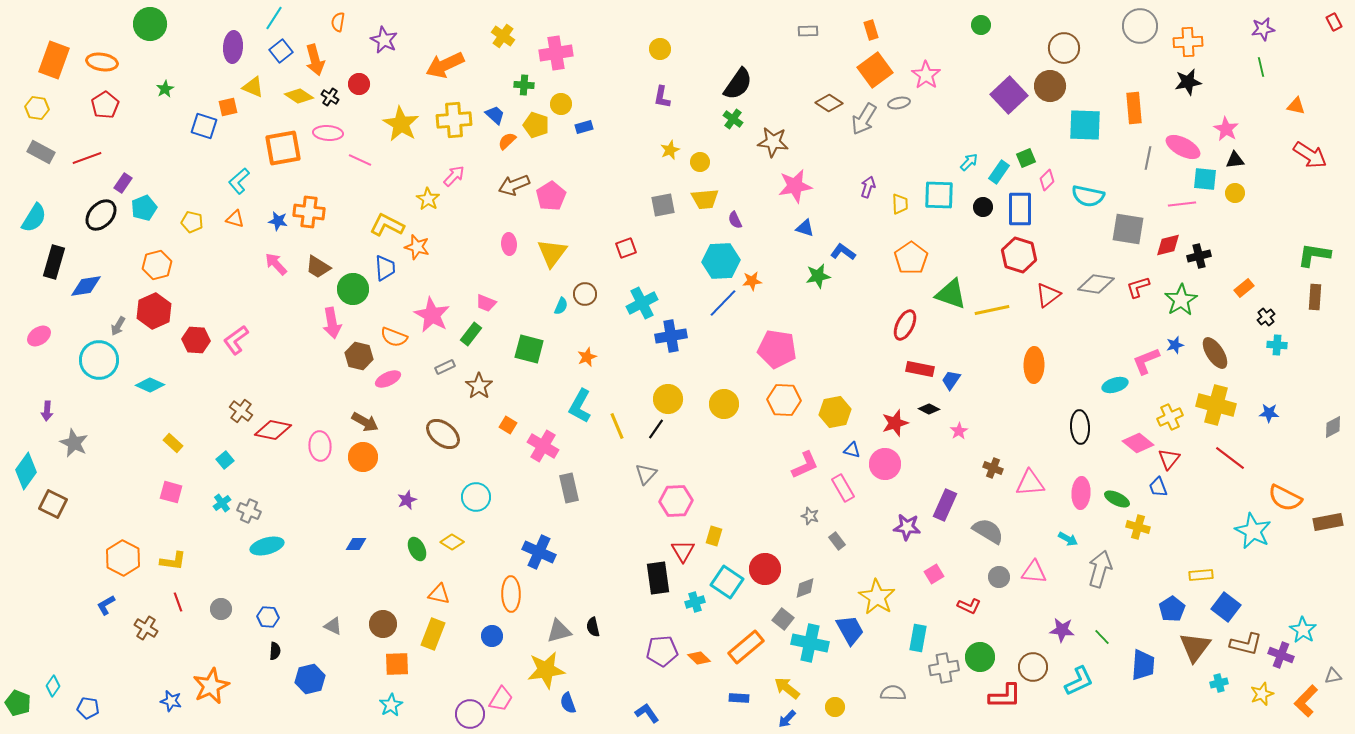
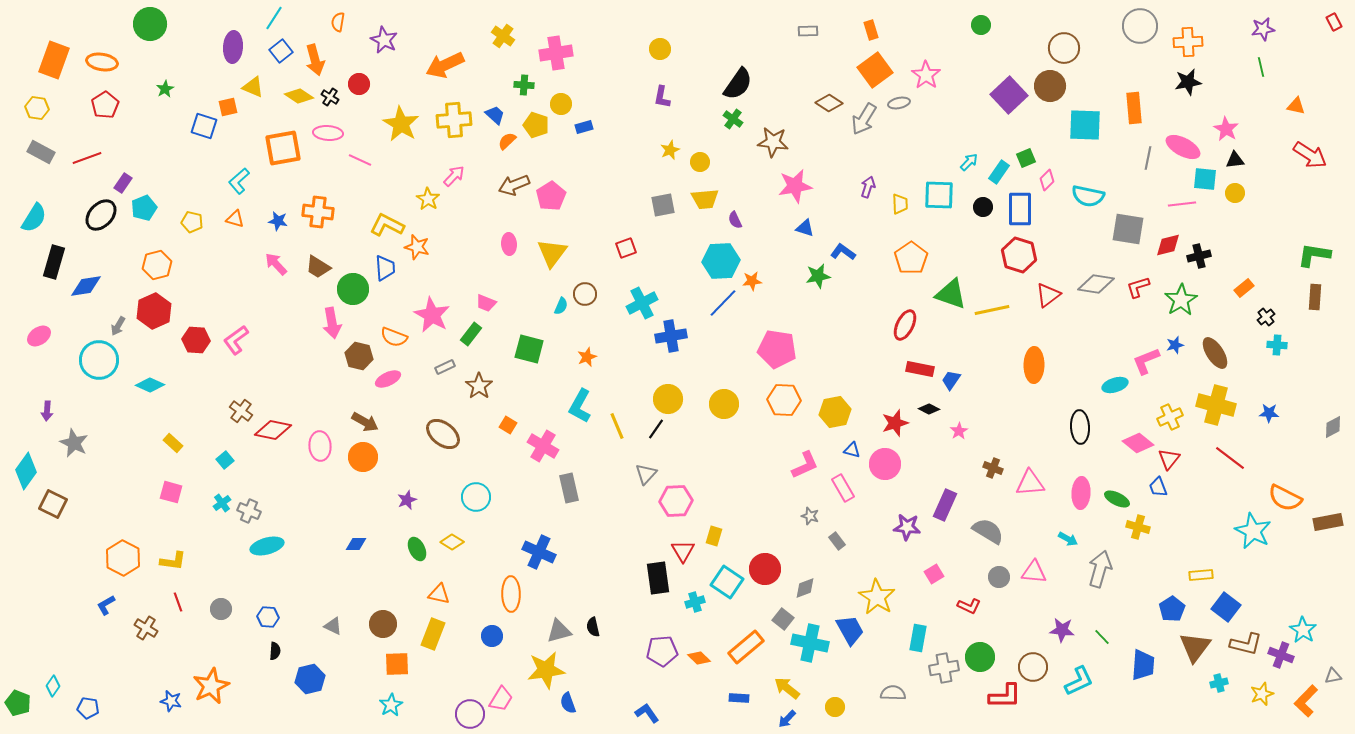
orange cross at (309, 212): moved 9 px right
